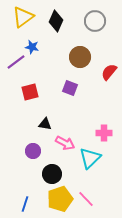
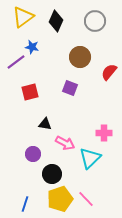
purple circle: moved 3 px down
